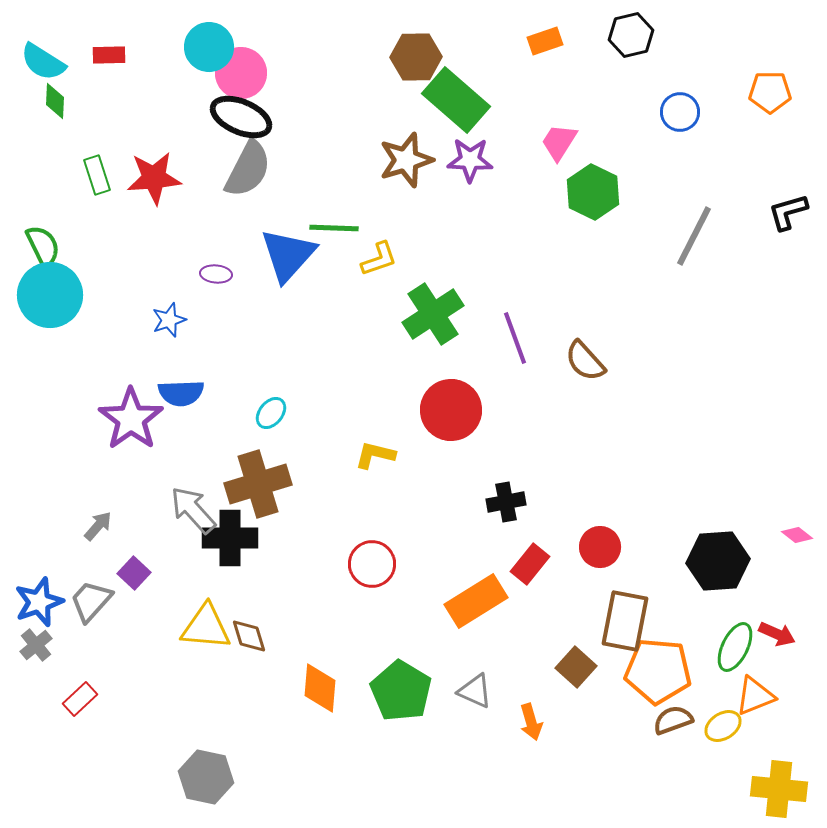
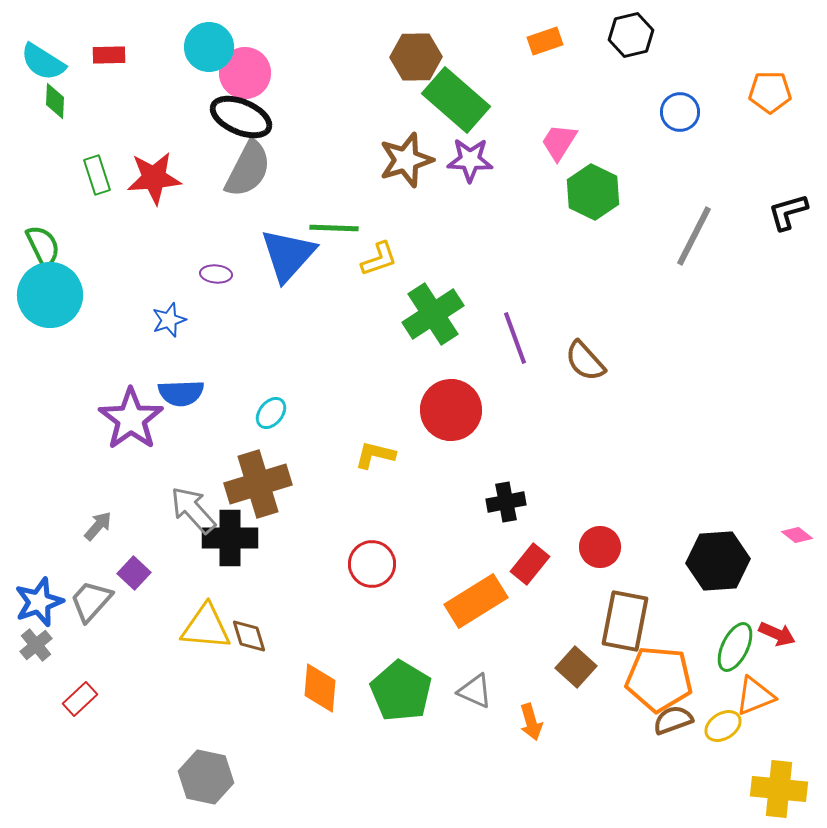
pink circle at (241, 73): moved 4 px right
orange pentagon at (658, 671): moved 1 px right, 8 px down
